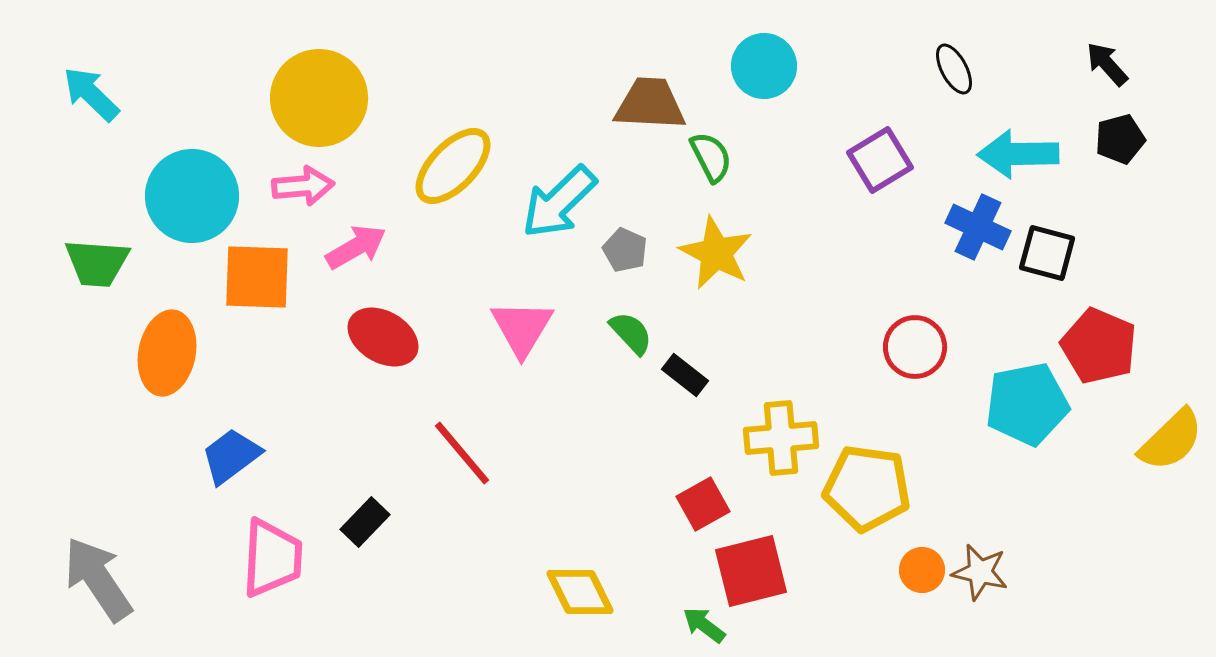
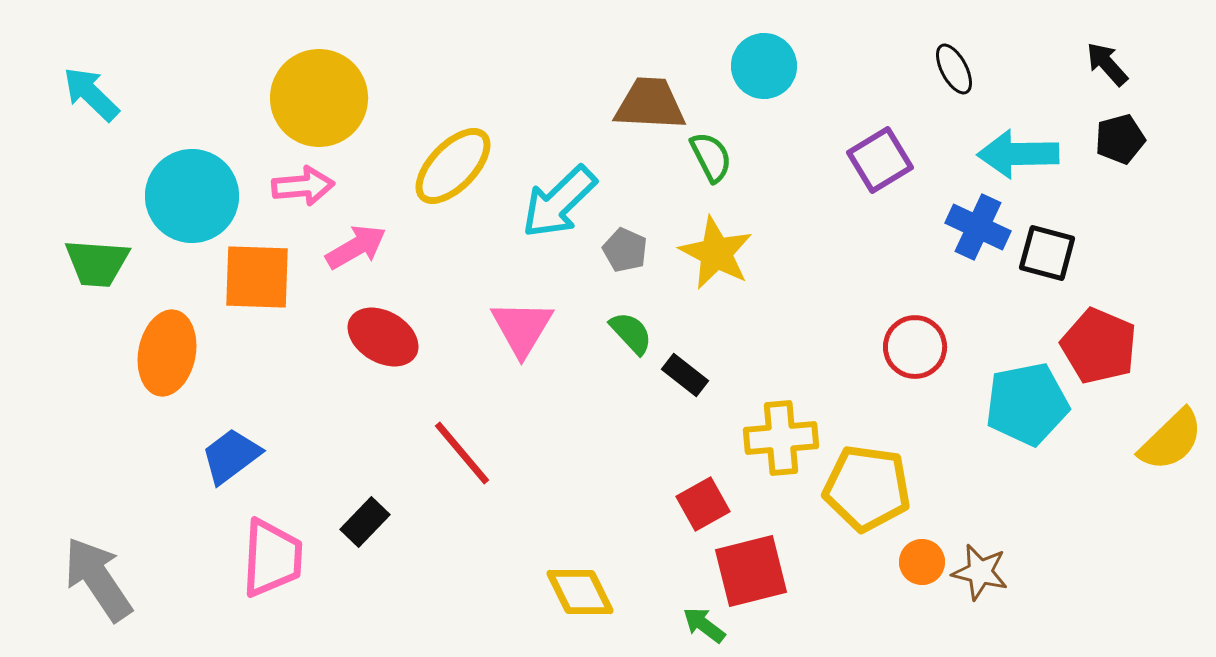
orange circle at (922, 570): moved 8 px up
